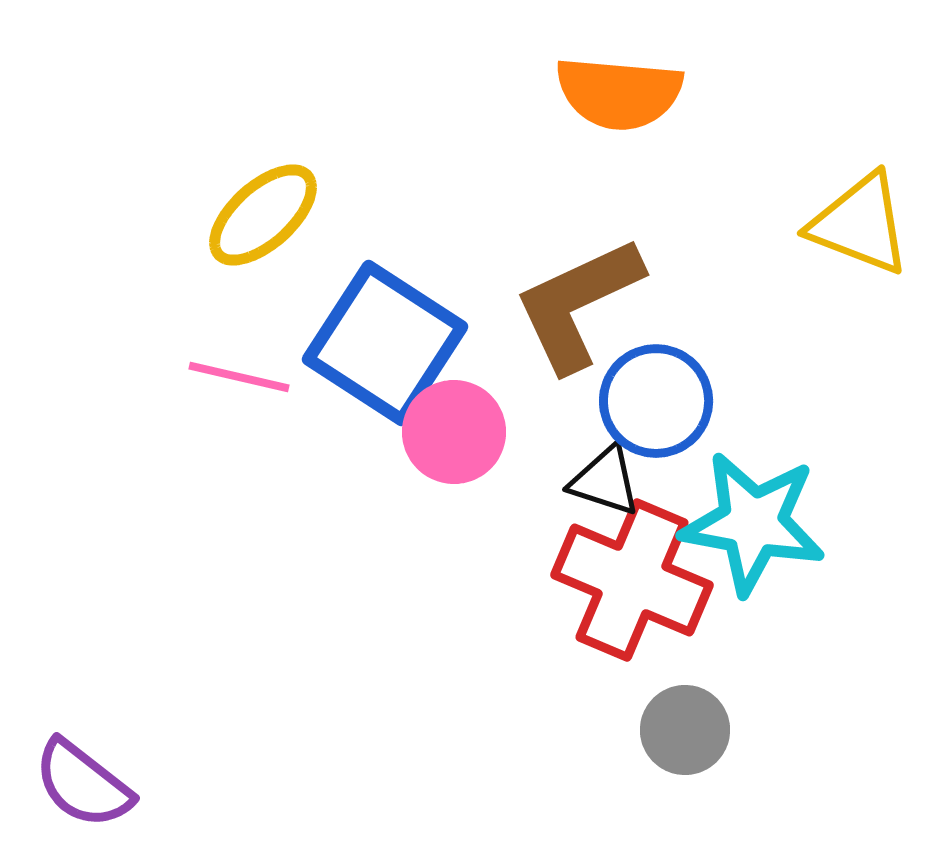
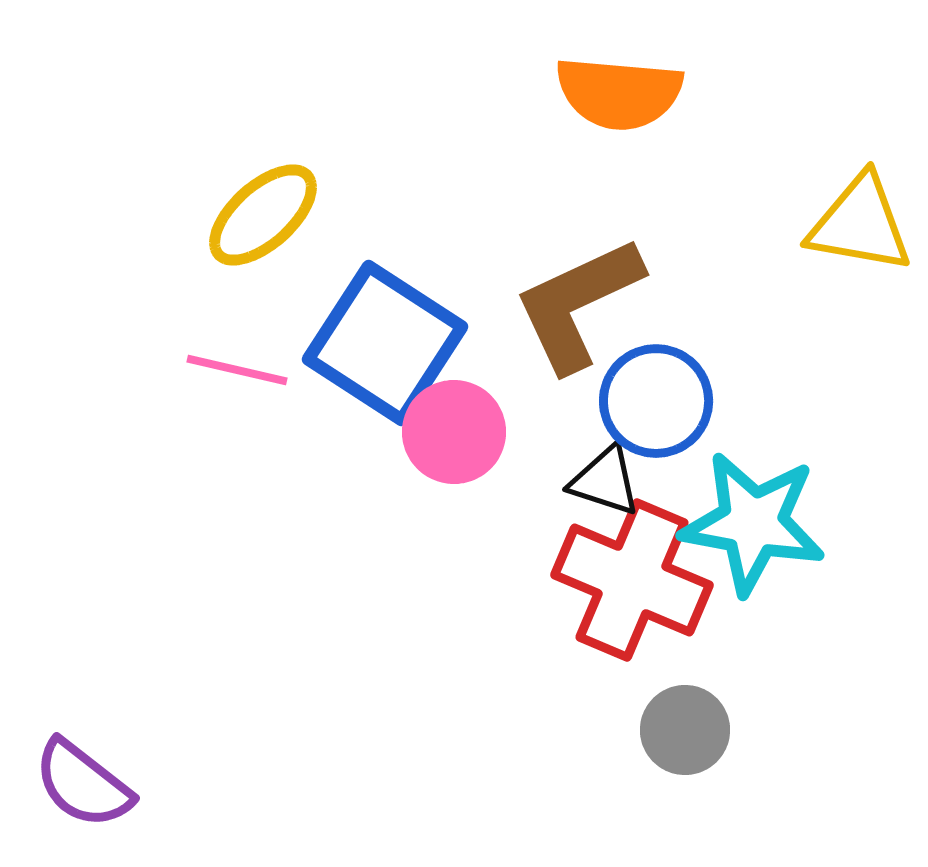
yellow triangle: rotated 11 degrees counterclockwise
pink line: moved 2 px left, 7 px up
